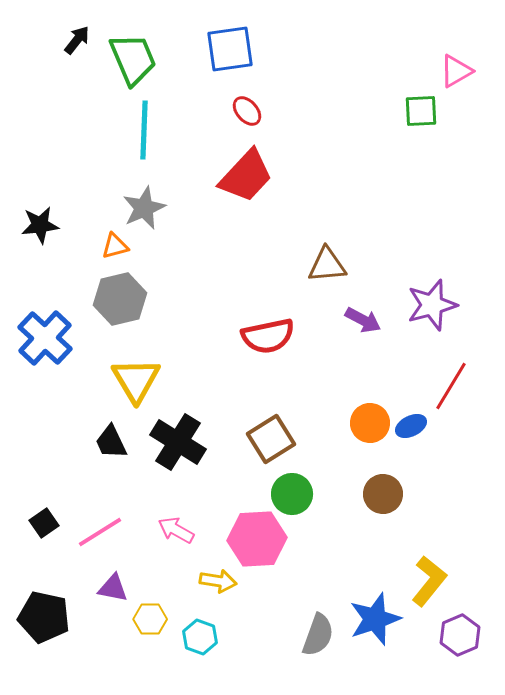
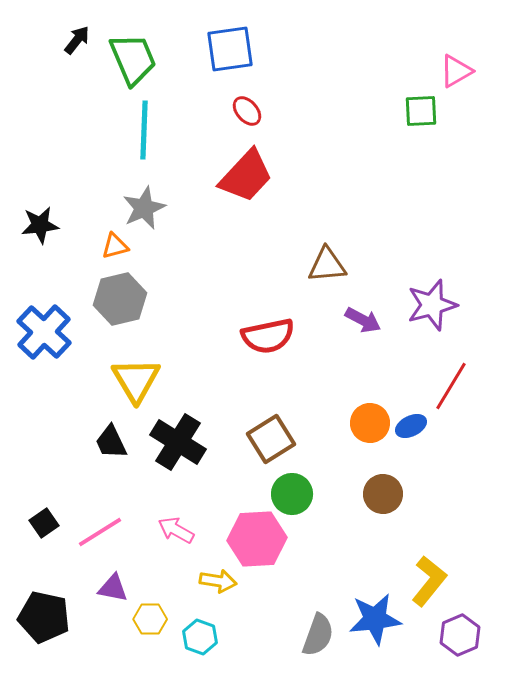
blue cross: moved 1 px left, 6 px up
blue star: rotated 12 degrees clockwise
